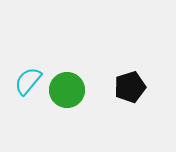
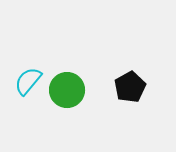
black pentagon: rotated 12 degrees counterclockwise
